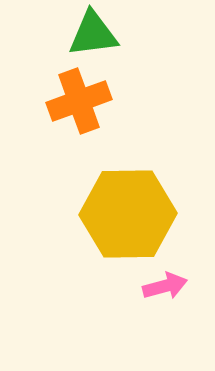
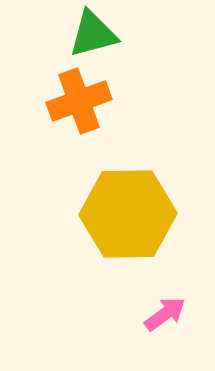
green triangle: rotated 8 degrees counterclockwise
pink arrow: moved 28 px down; rotated 21 degrees counterclockwise
